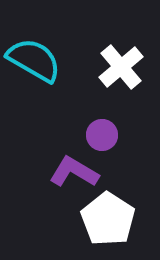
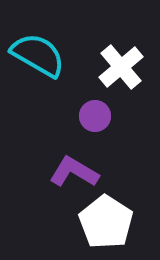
cyan semicircle: moved 4 px right, 5 px up
purple circle: moved 7 px left, 19 px up
white pentagon: moved 2 px left, 3 px down
